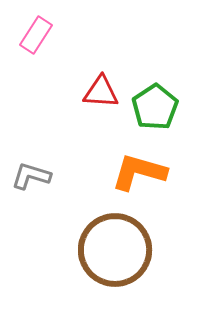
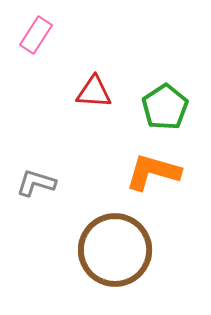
red triangle: moved 7 px left
green pentagon: moved 10 px right
orange L-shape: moved 14 px right
gray L-shape: moved 5 px right, 7 px down
